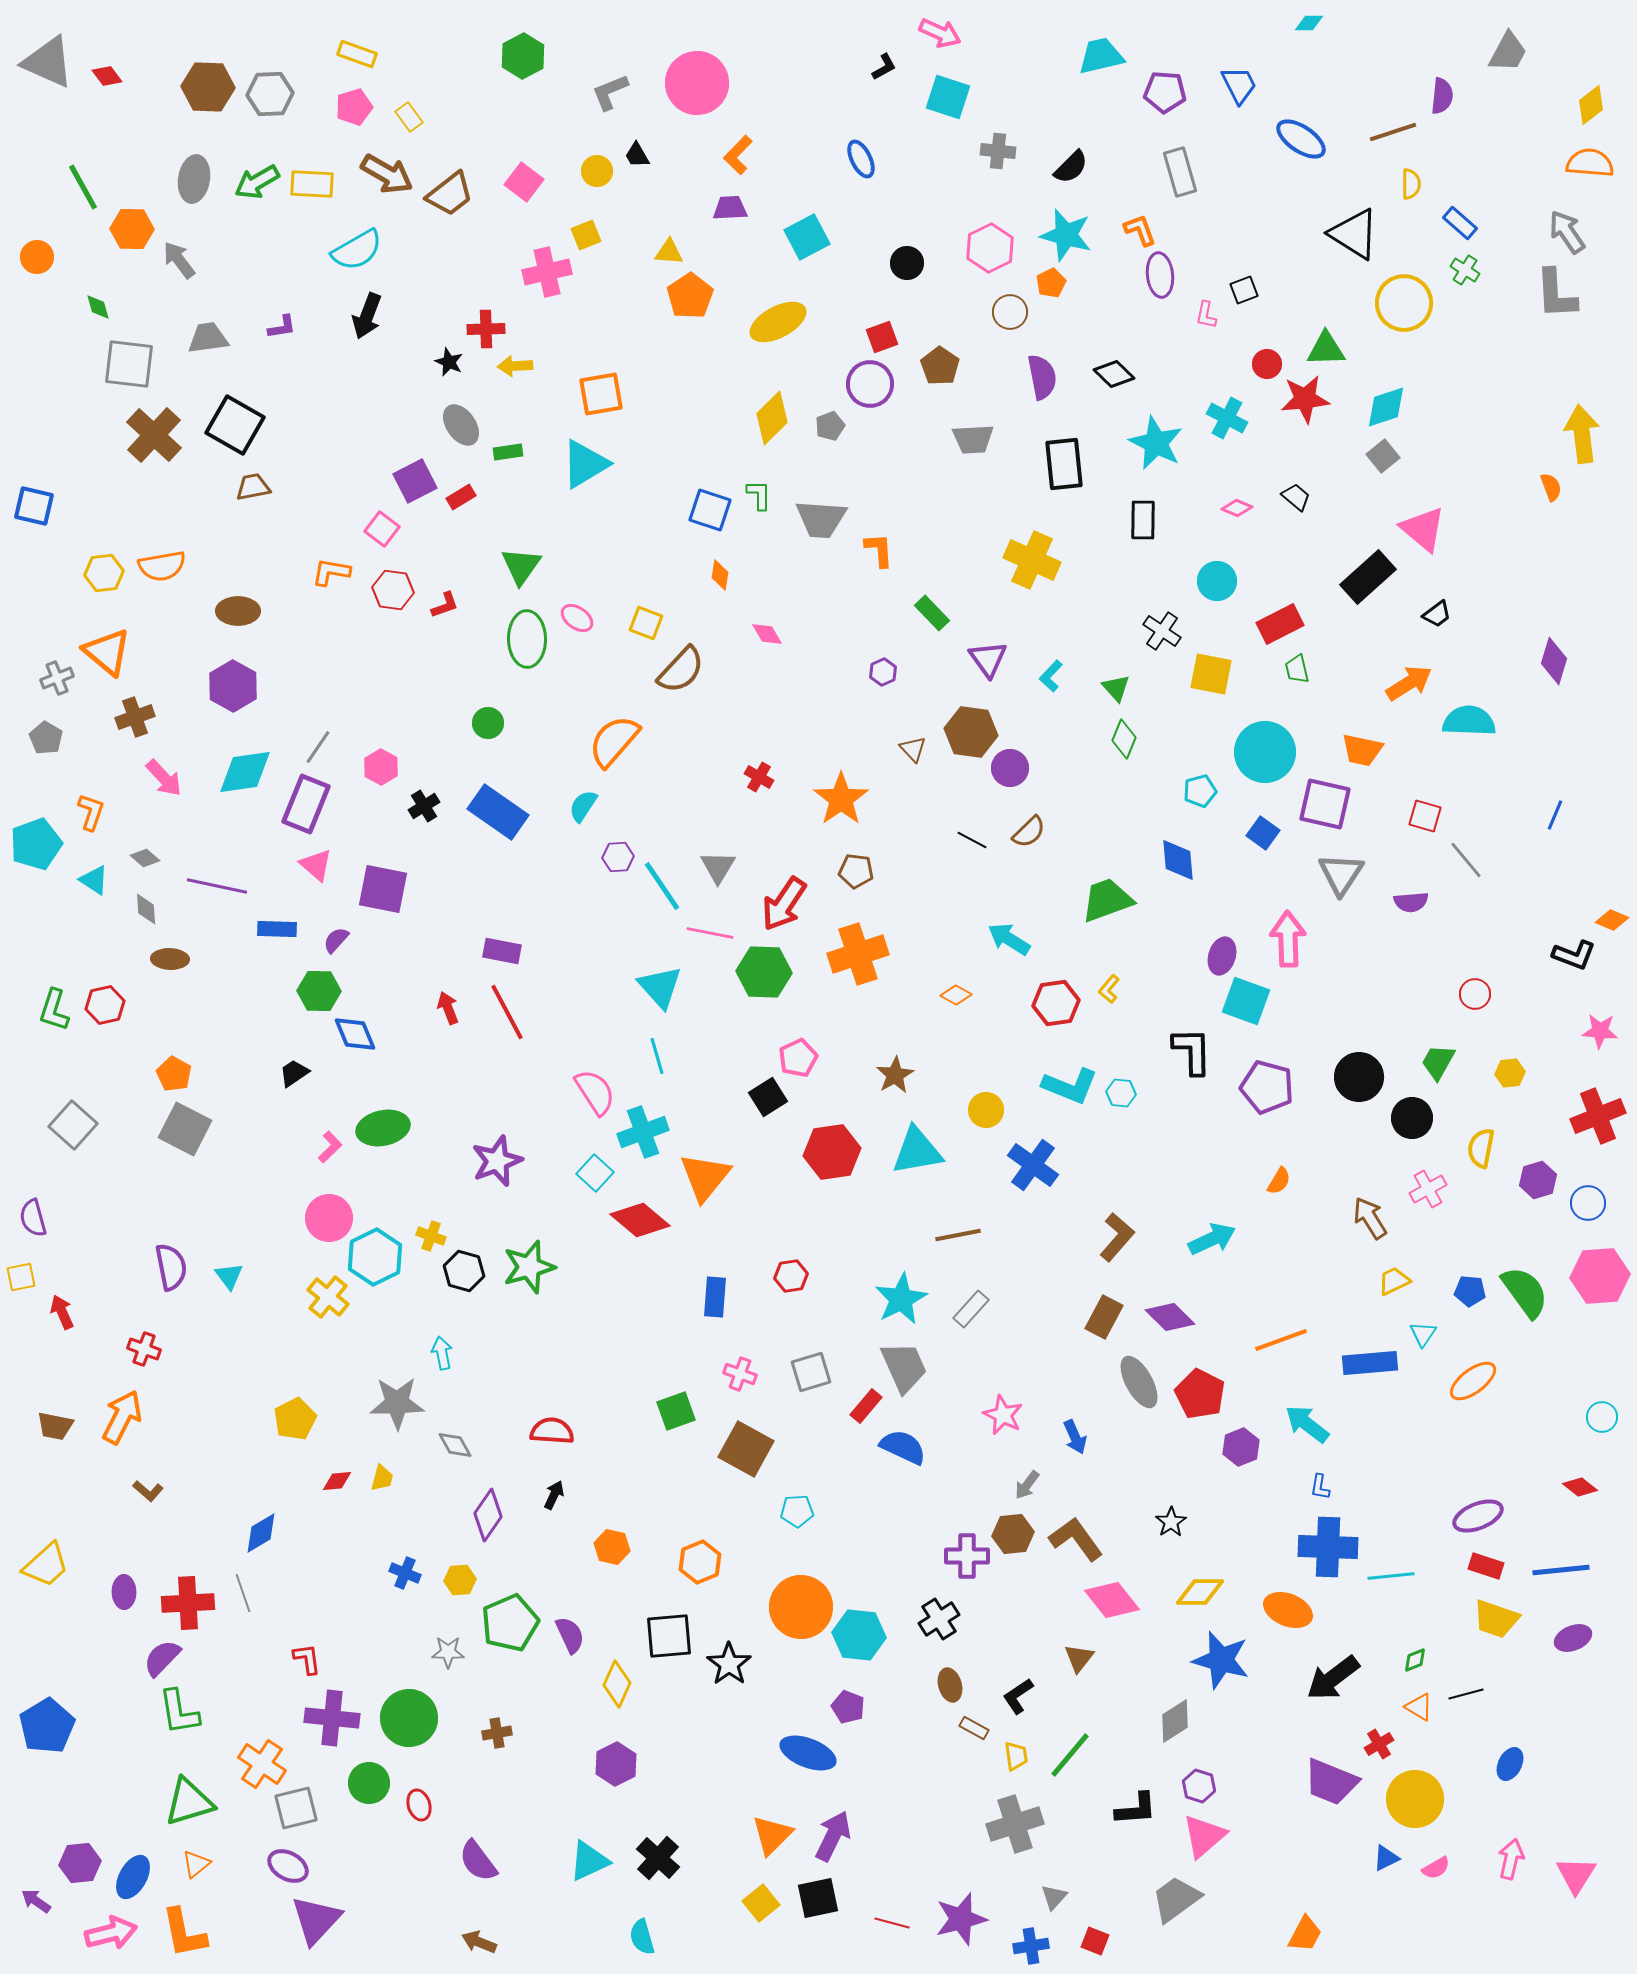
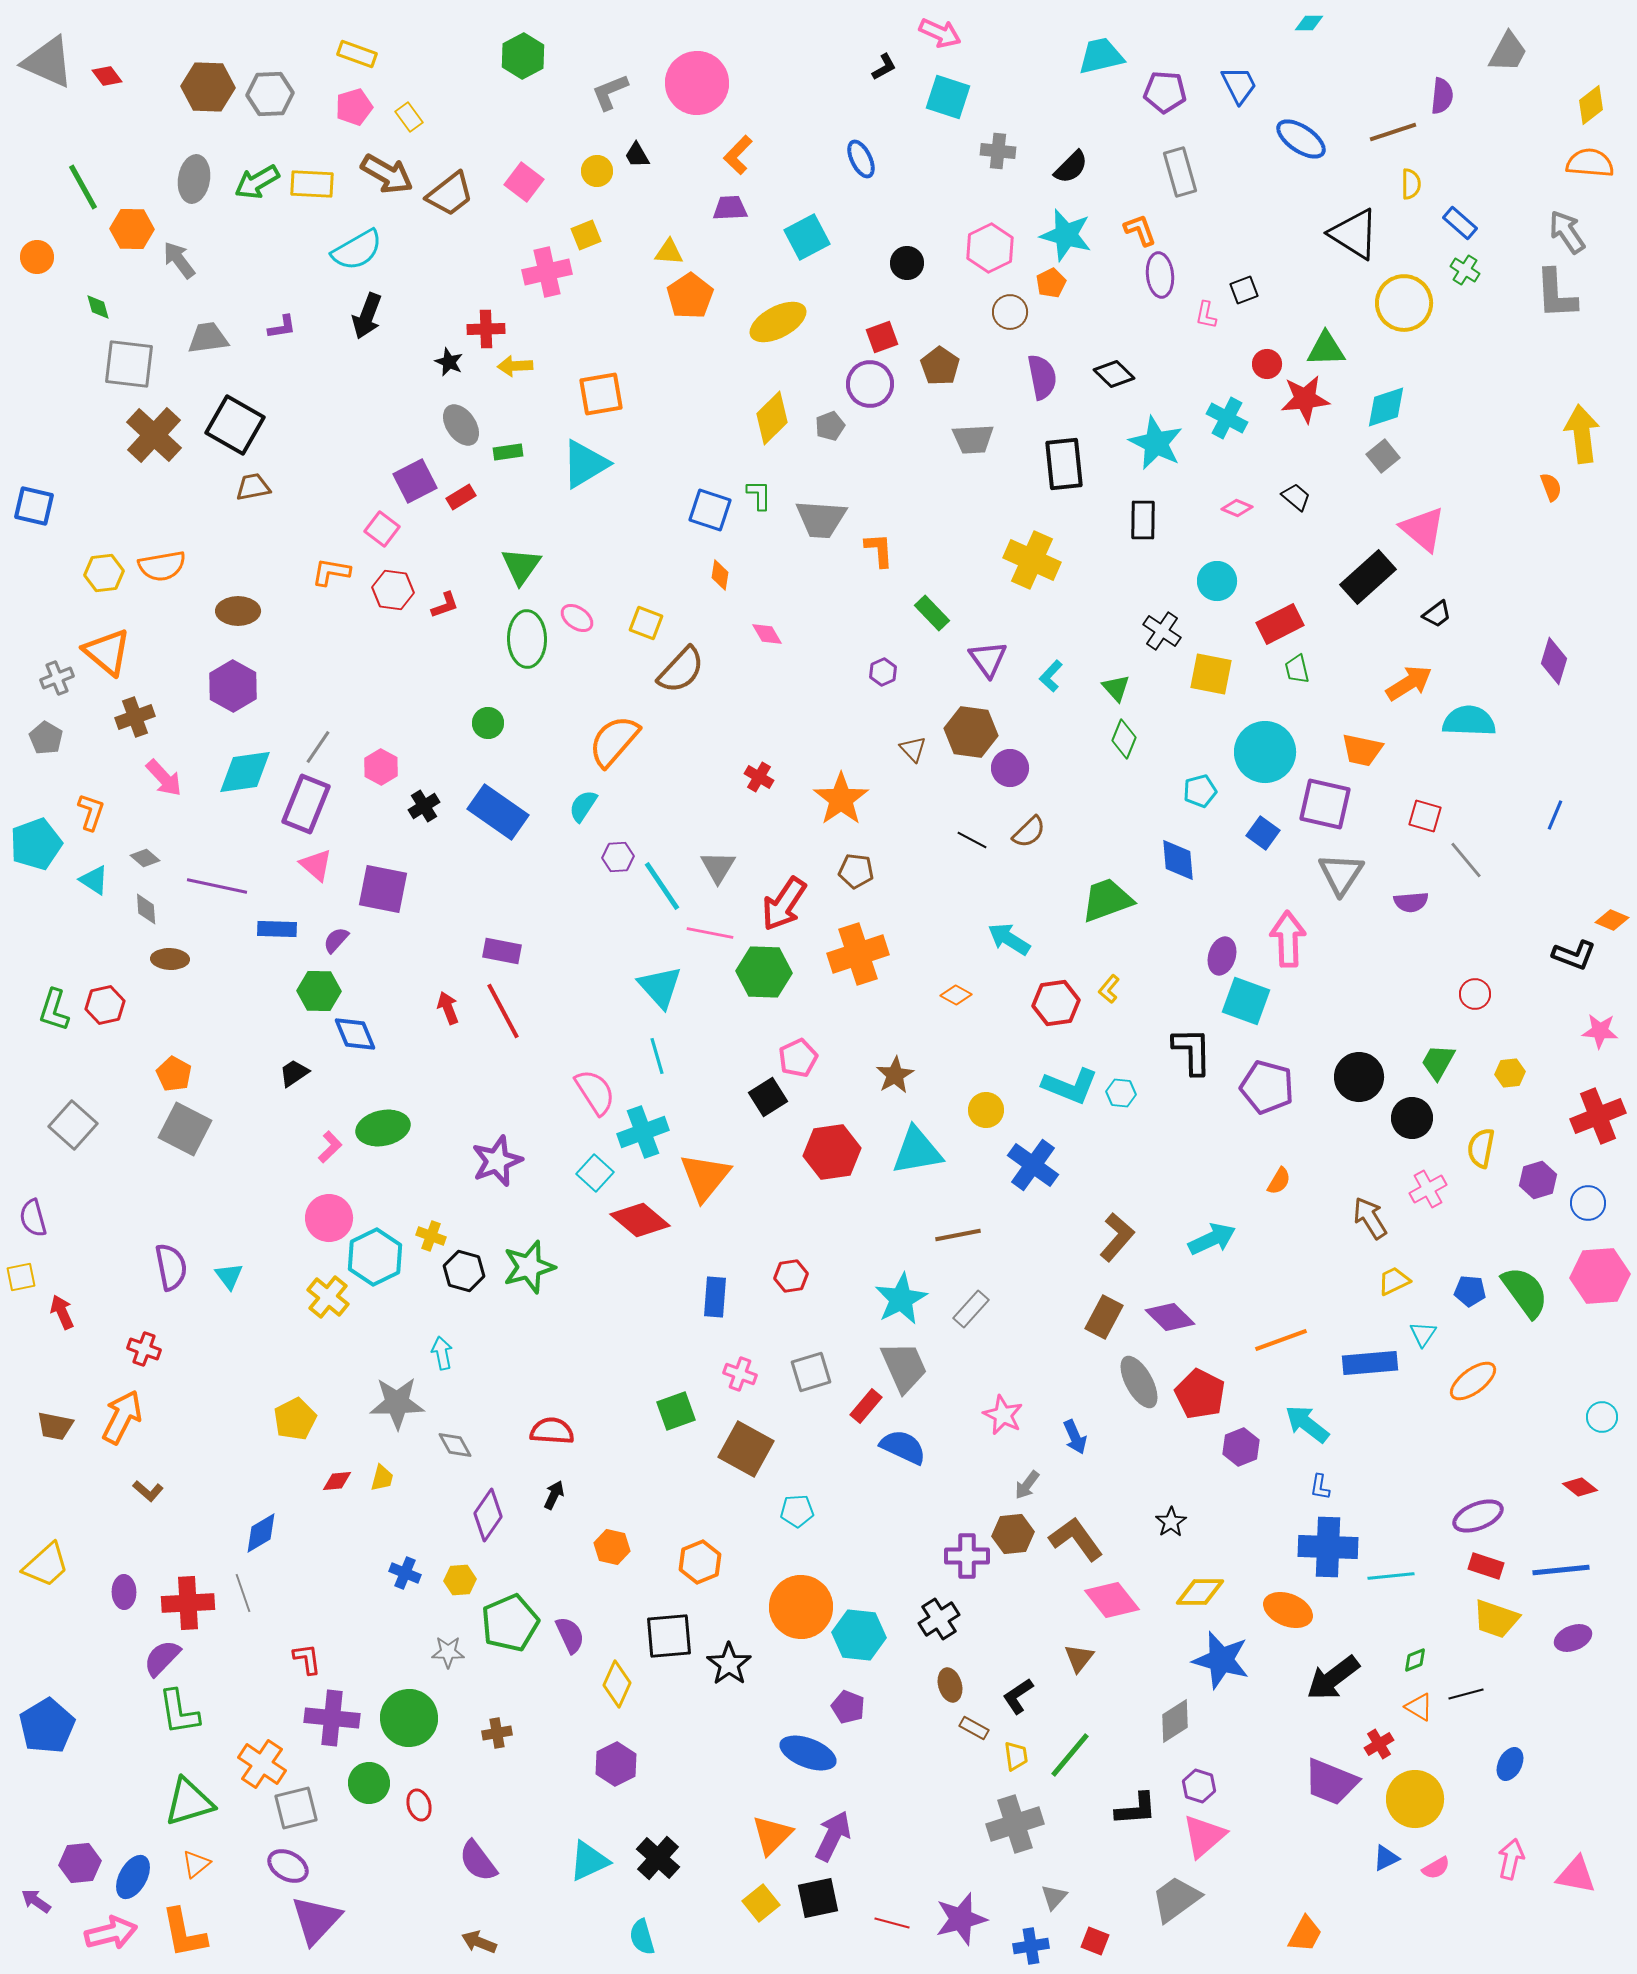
red line at (507, 1012): moved 4 px left, 1 px up
pink triangle at (1576, 1875): rotated 51 degrees counterclockwise
